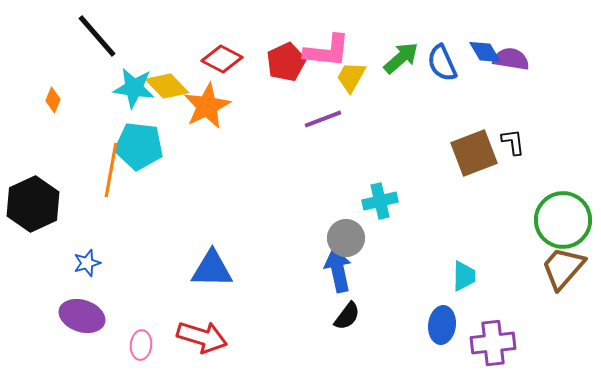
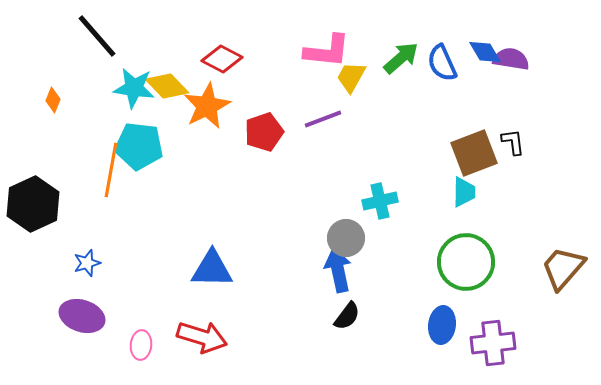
red pentagon: moved 22 px left, 70 px down; rotated 6 degrees clockwise
green circle: moved 97 px left, 42 px down
cyan trapezoid: moved 84 px up
